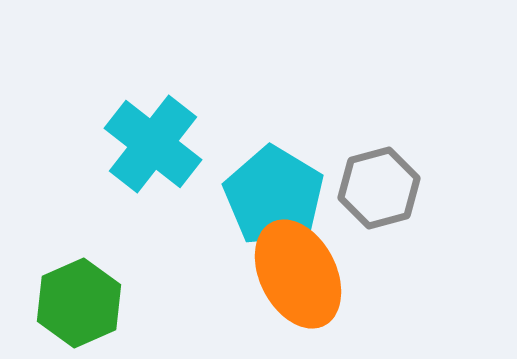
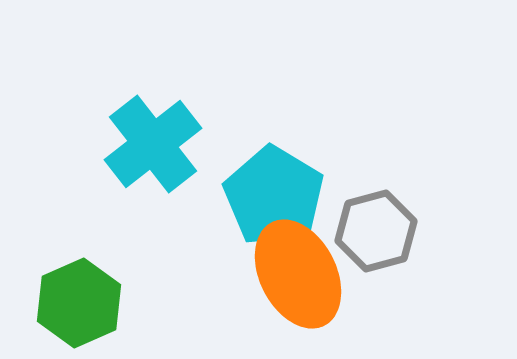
cyan cross: rotated 14 degrees clockwise
gray hexagon: moved 3 px left, 43 px down
